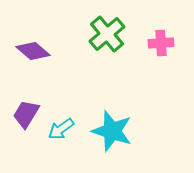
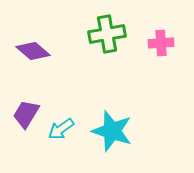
green cross: rotated 30 degrees clockwise
